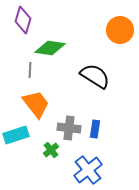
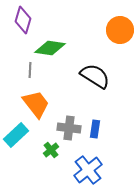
cyan rectangle: rotated 25 degrees counterclockwise
